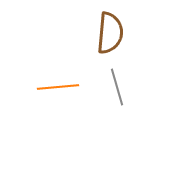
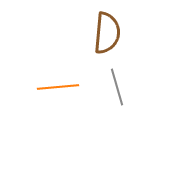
brown semicircle: moved 3 px left
